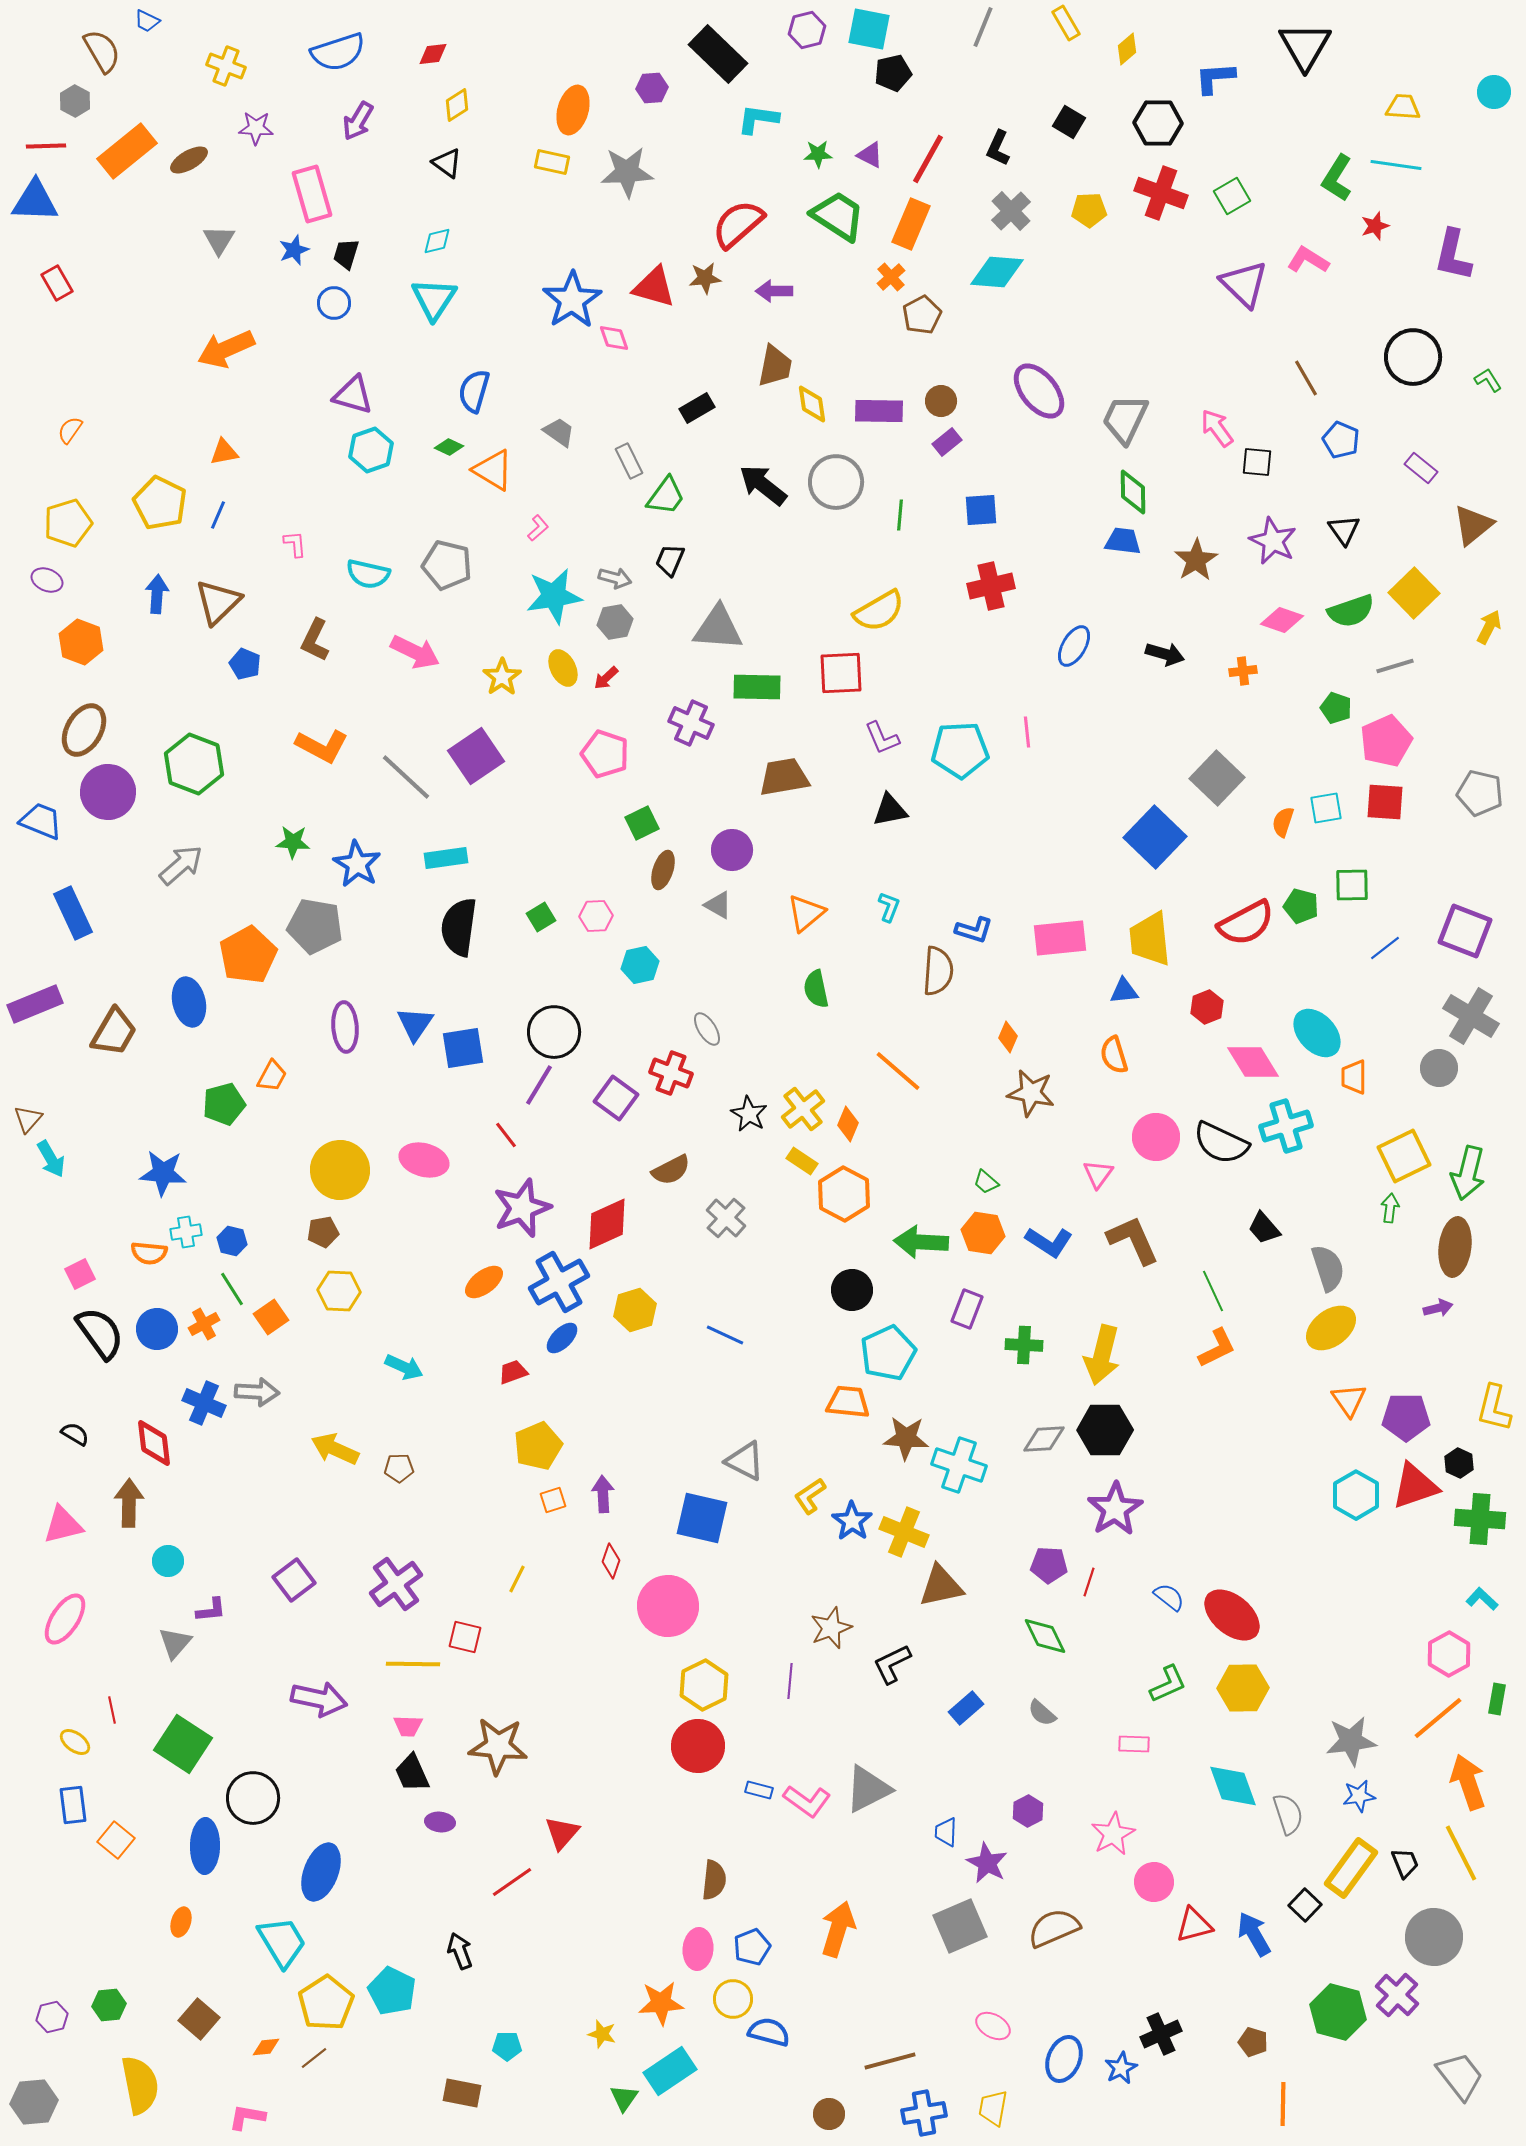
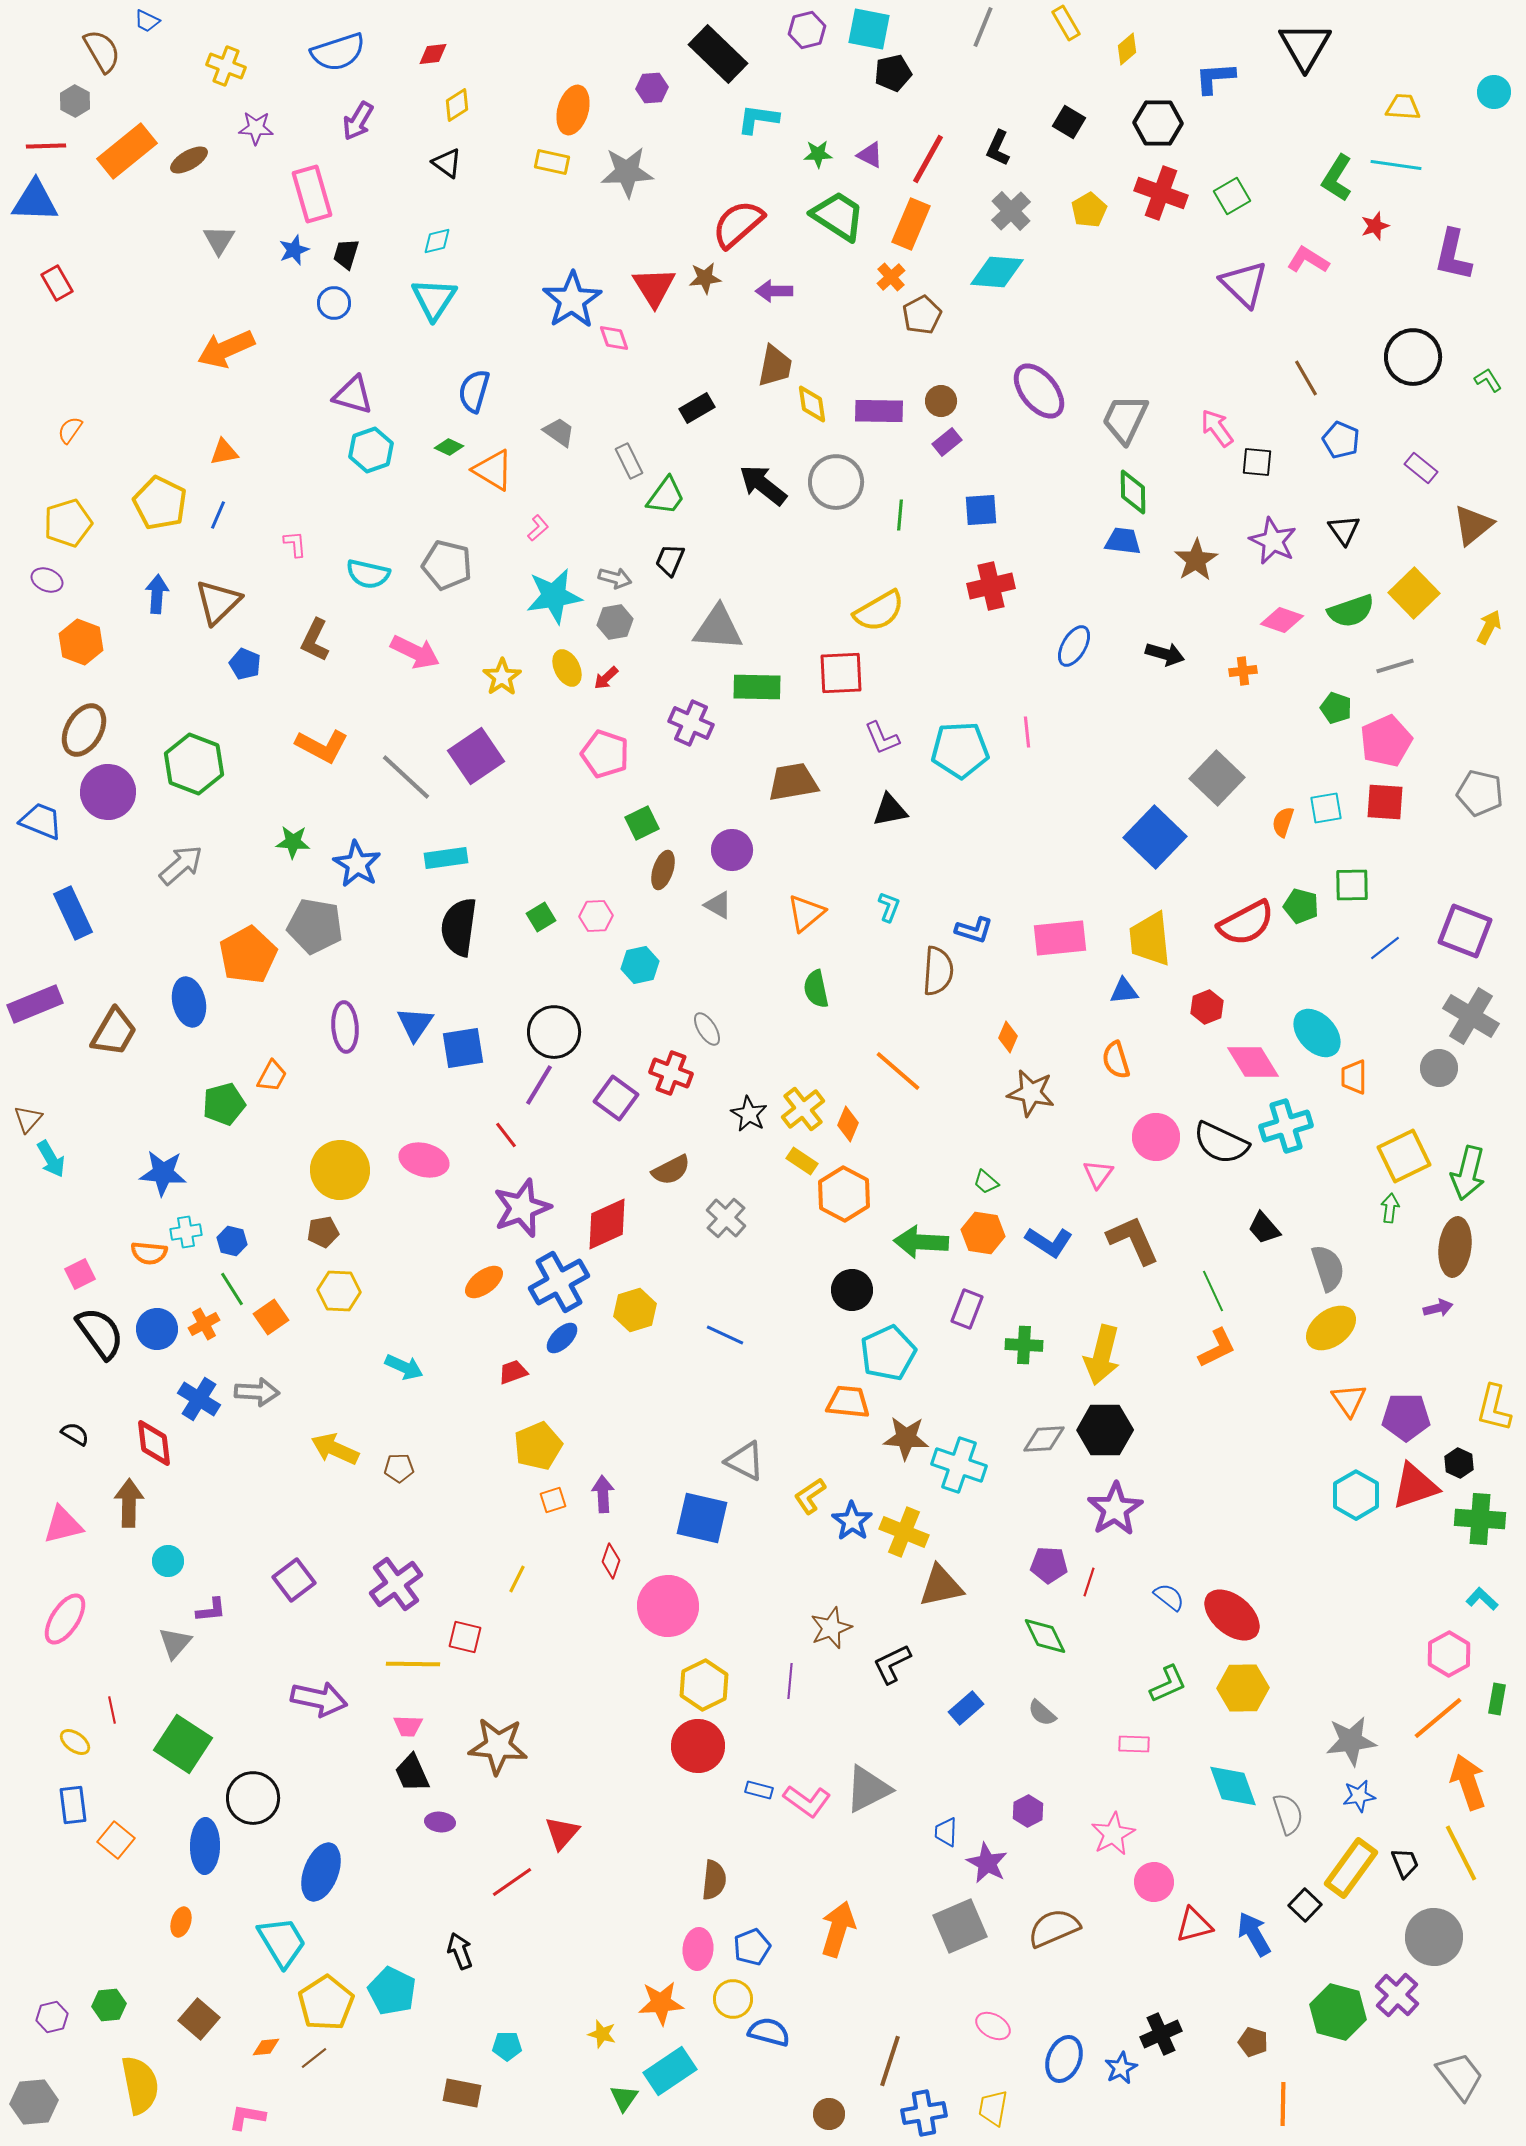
yellow pentagon at (1089, 210): rotated 28 degrees counterclockwise
red triangle at (654, 287): rotated 42 degrees clockwise
yellow ellipse at (563, 668): moved 4 px right
brown trapezoid at (784, 777): moved 9 px right, 5 px down
orange semicircle at (1114, 1055): moved 2 px right, 5 px down
blue cross at (204, 1403): moved 5 px left, 4 px up; rotated 9 degrees clockwise
brown line at (890, 2061): rotated 57 degrees counterclockwise
